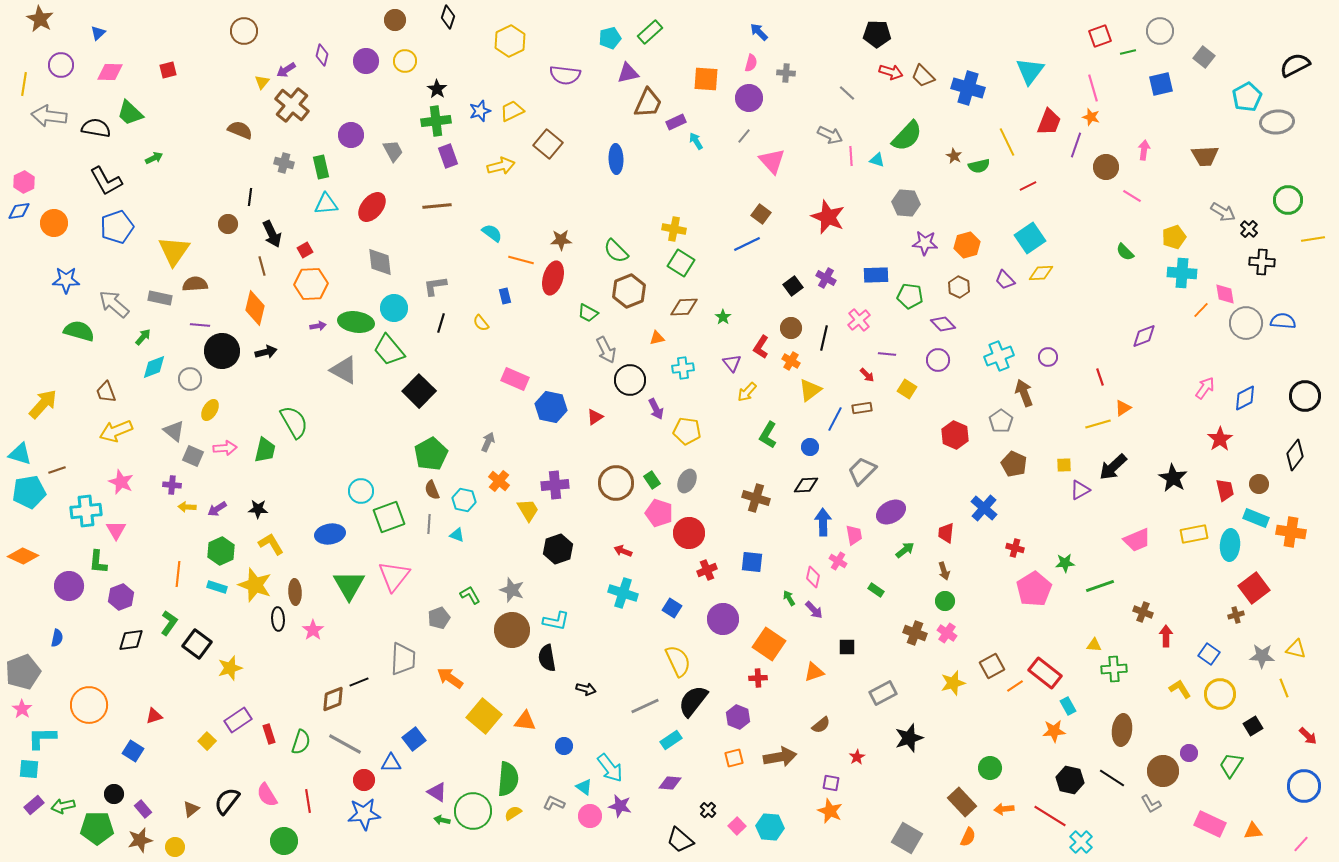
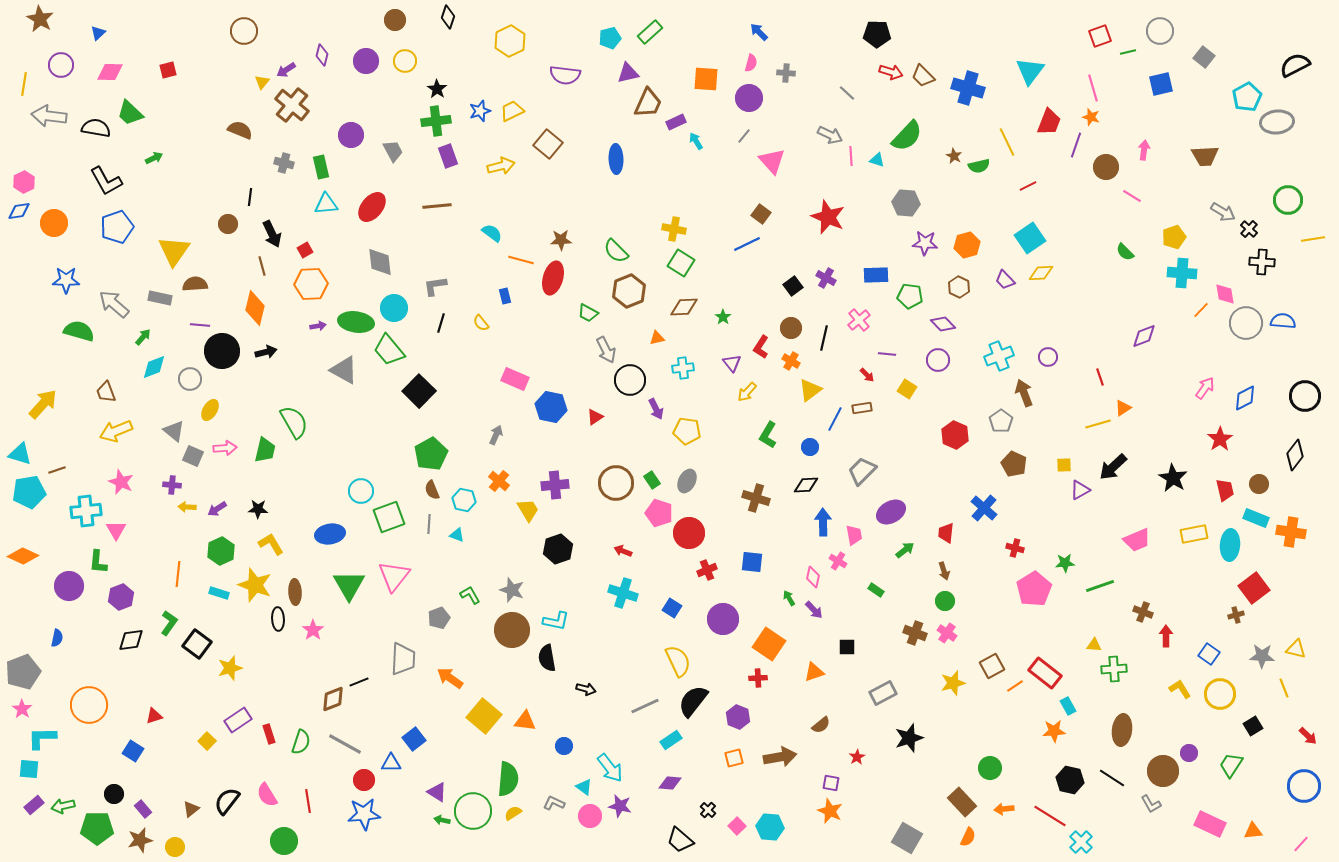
gray arrow at (488, 442): moved 8 px right, 7 px up
cyan rectangle at (217, 587): moved 2 px right, 6 px down
